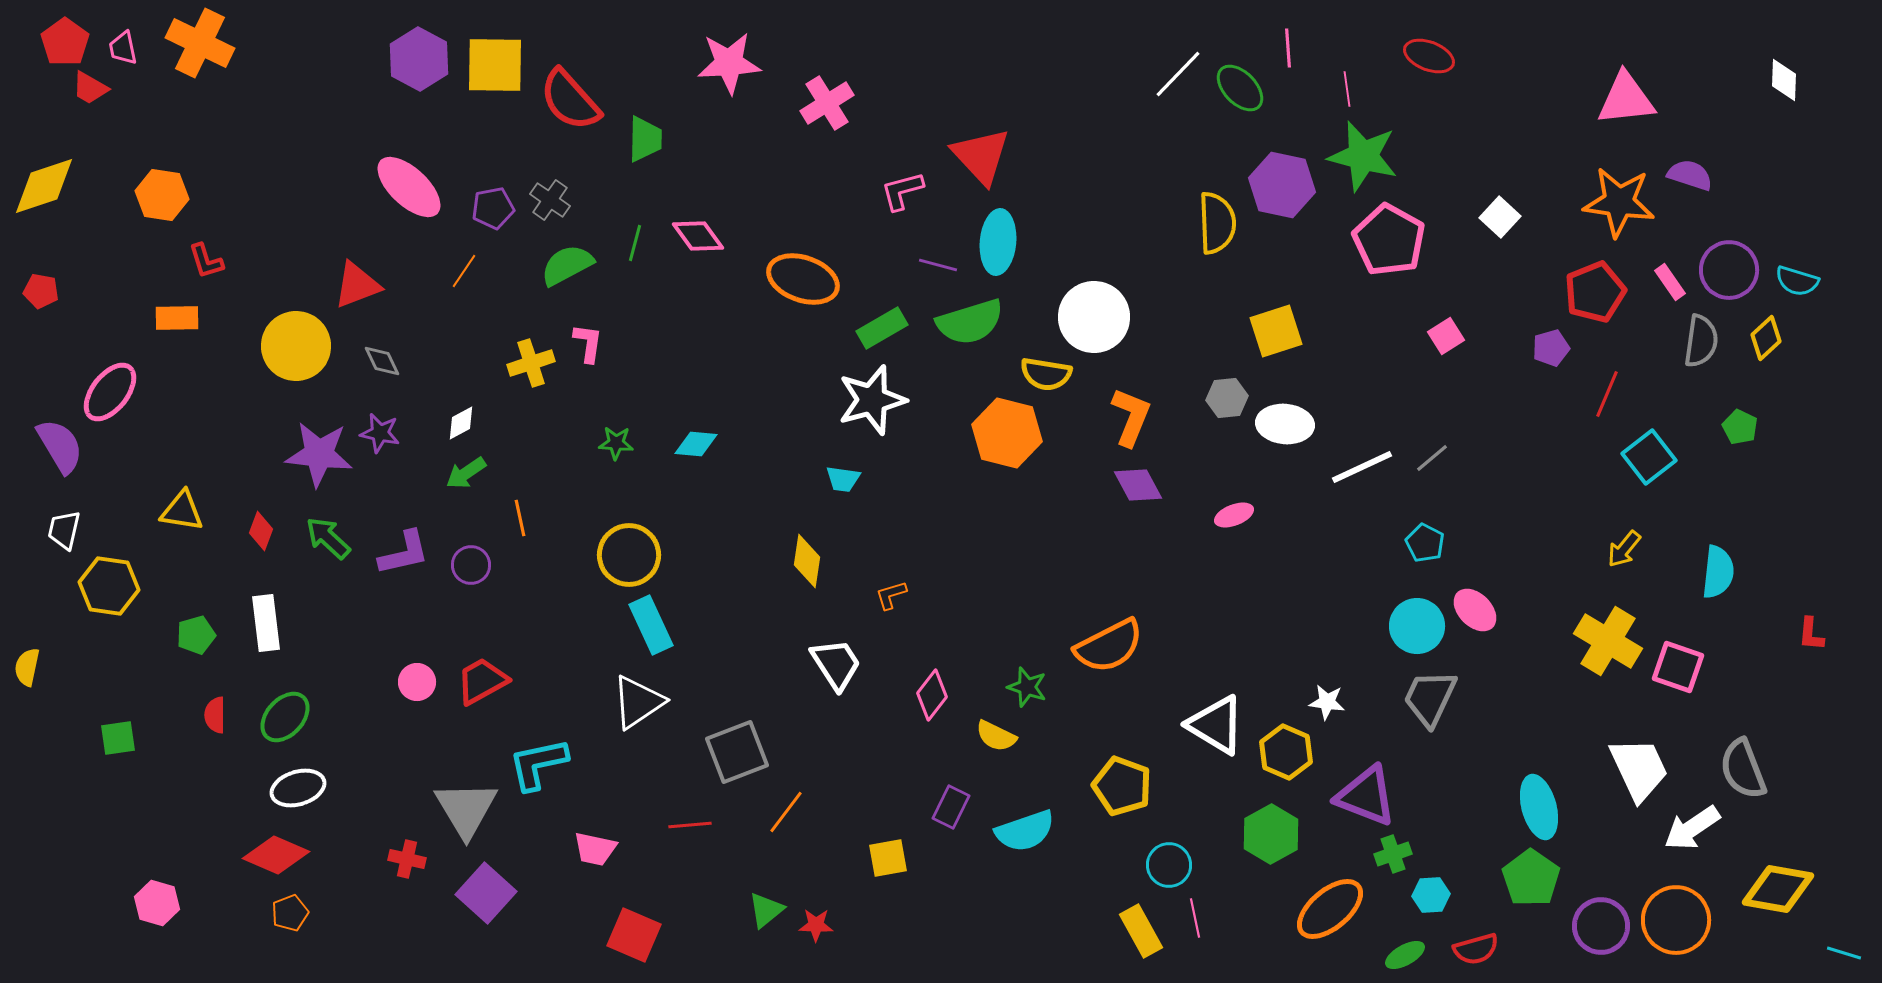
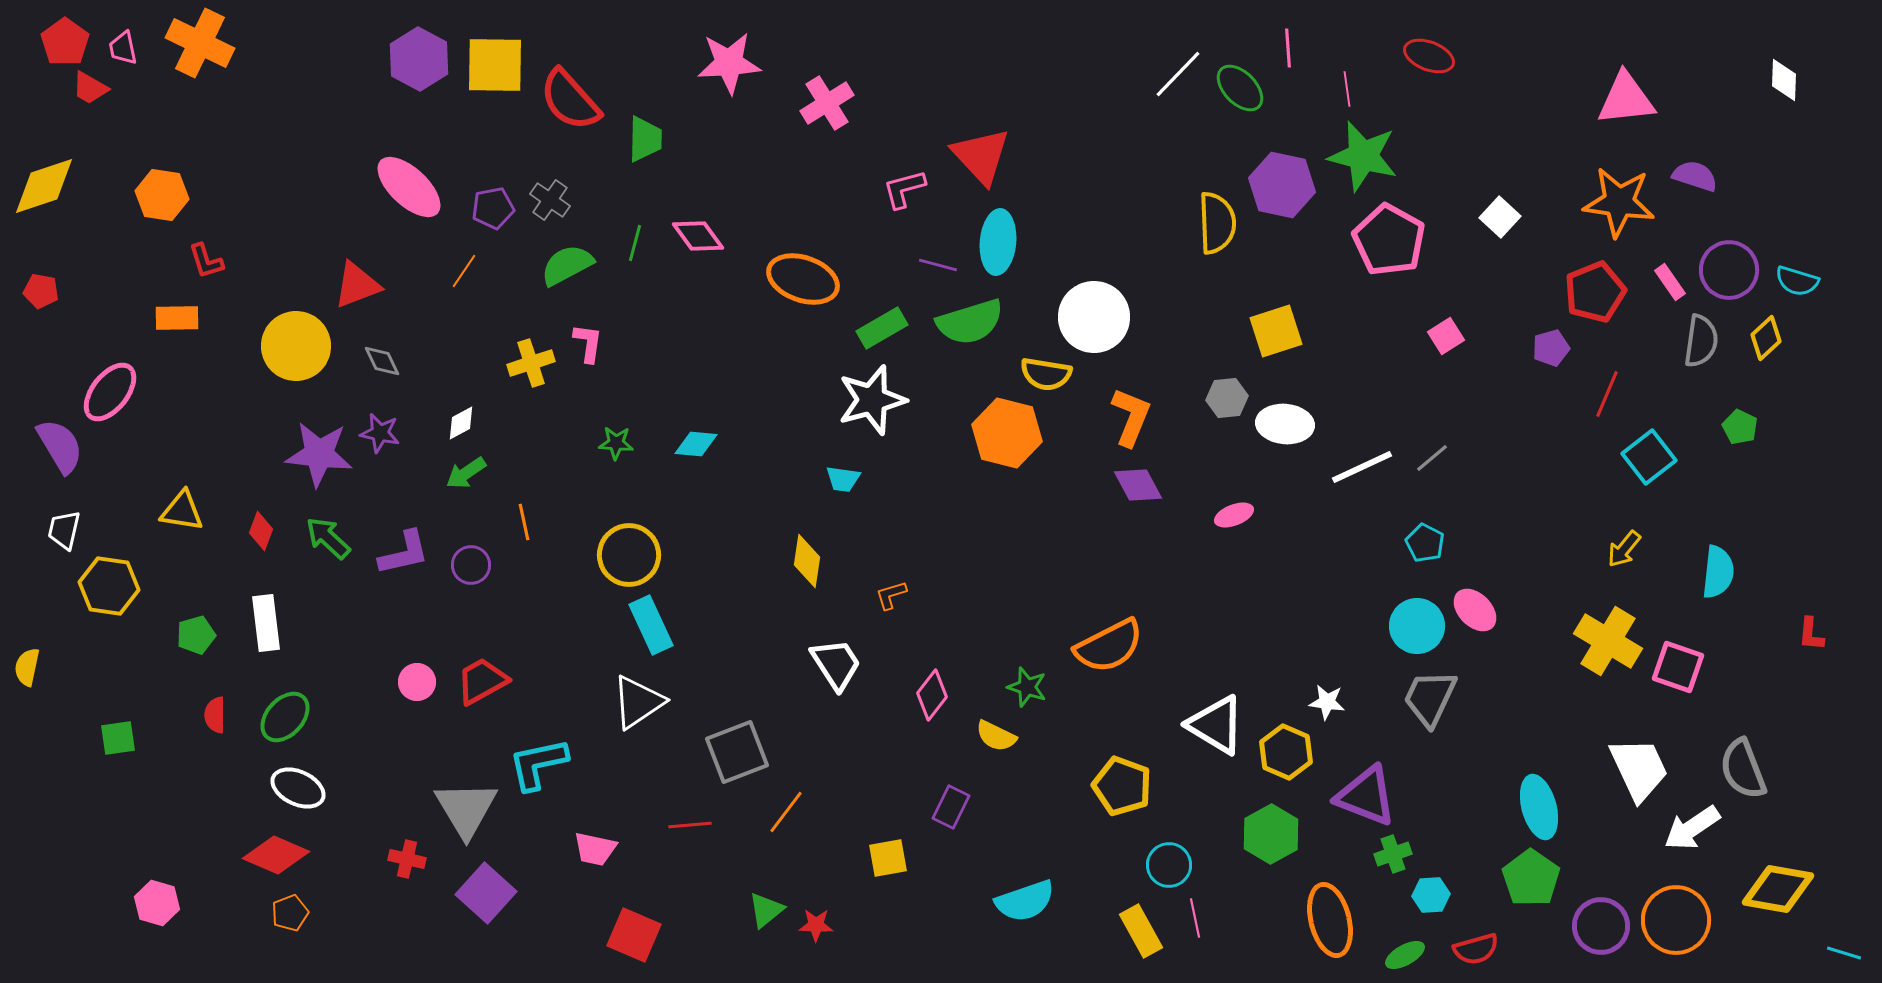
purple semicircle at (1690, 175): moved 5 px right, 1 px down
pink L-shape at (902, 191): moved 2 px right, 2 px up
orange line at (520, 518): moved 4 px right, 4 px down
white ellipse at (298, 788): rotated 42 degrees clockwise
cyan semicircle at (1025, 831): moved 70 px down
orange ellipse at (1330, 909): moved 11 px down; rotated 64 degrees counterclockwise
